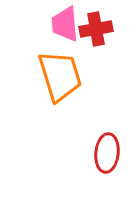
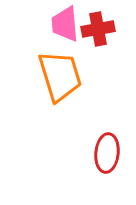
red cross: moved 2 px right
